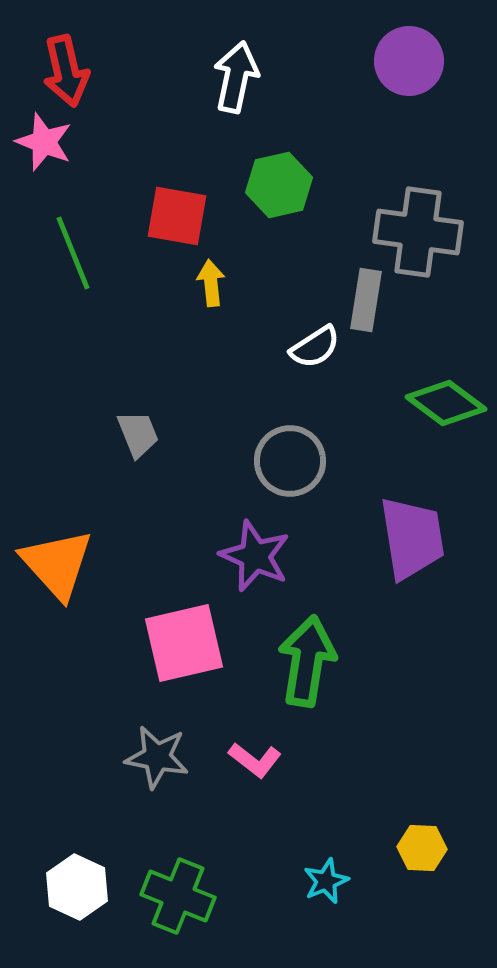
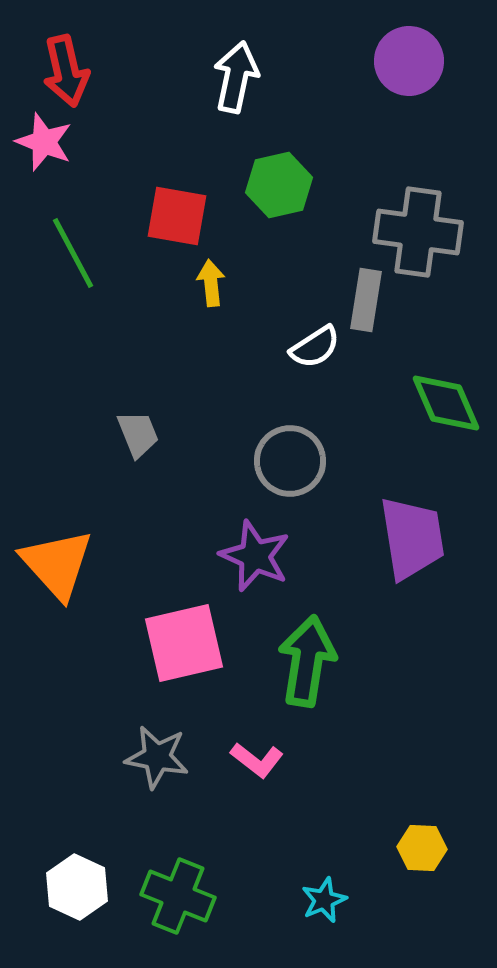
green line: rotated 6 degrees counterclockwise
green diamond: rotated 30 degrees clockwise
pink L-shape: moved 2 px right
cyan star: moved 2 px left, 19 px down
